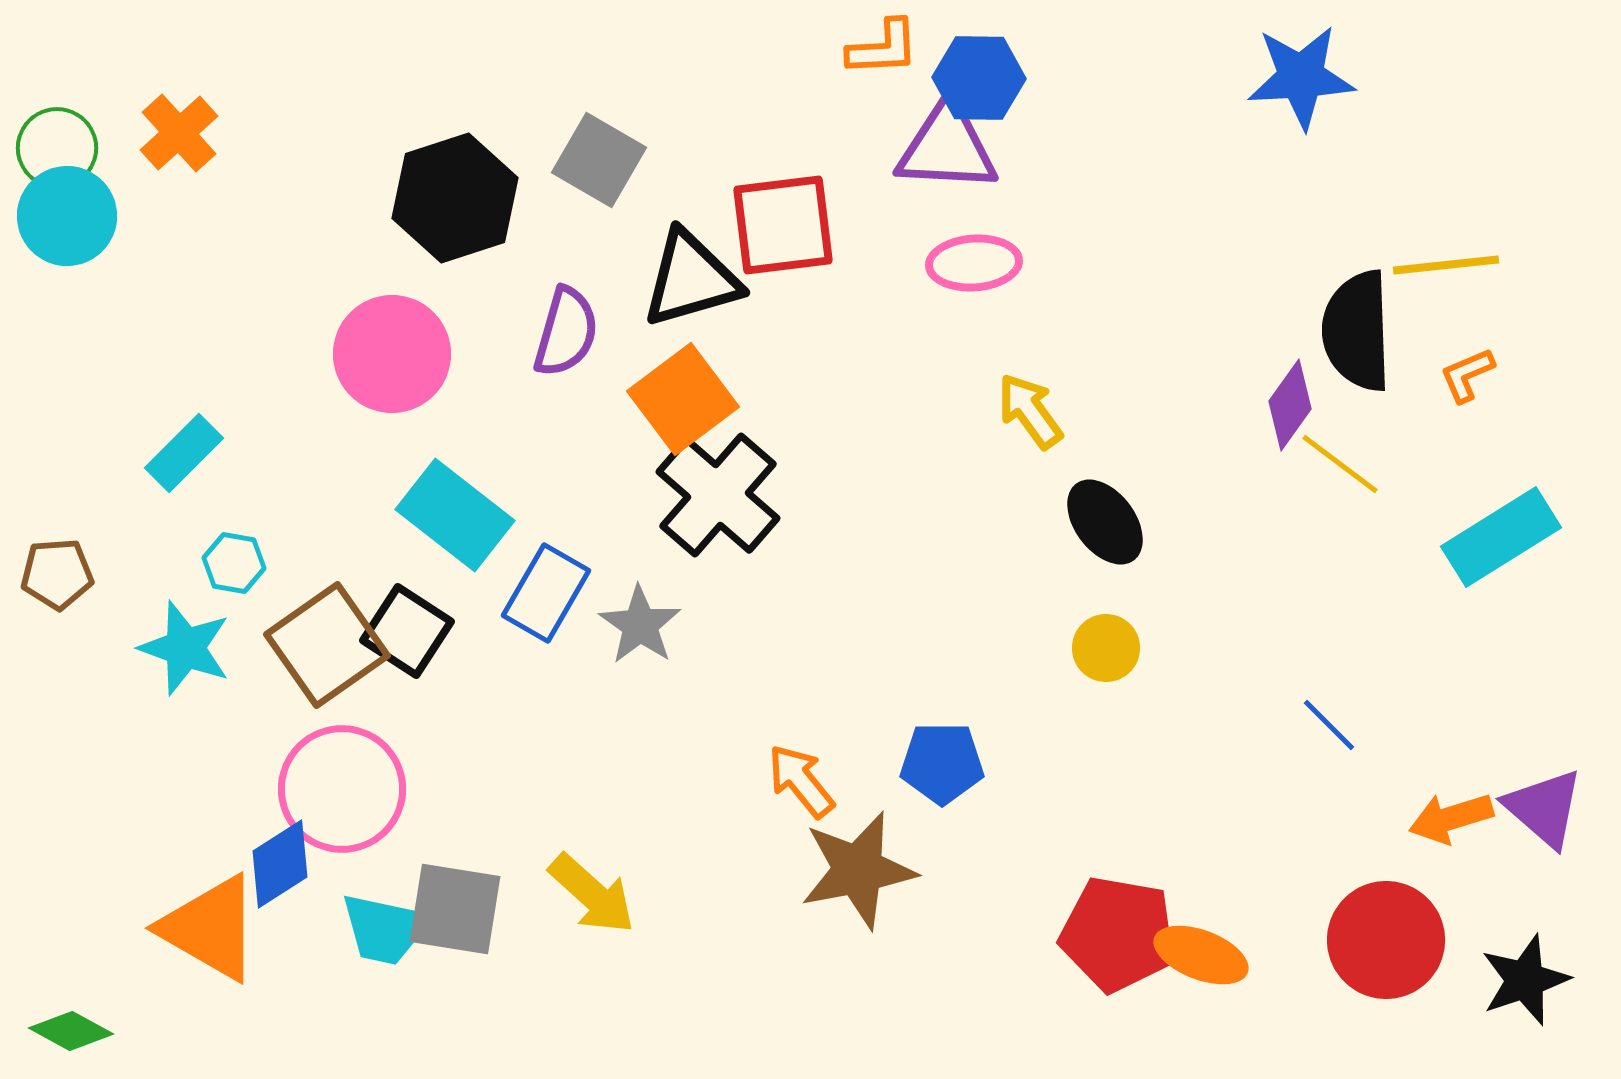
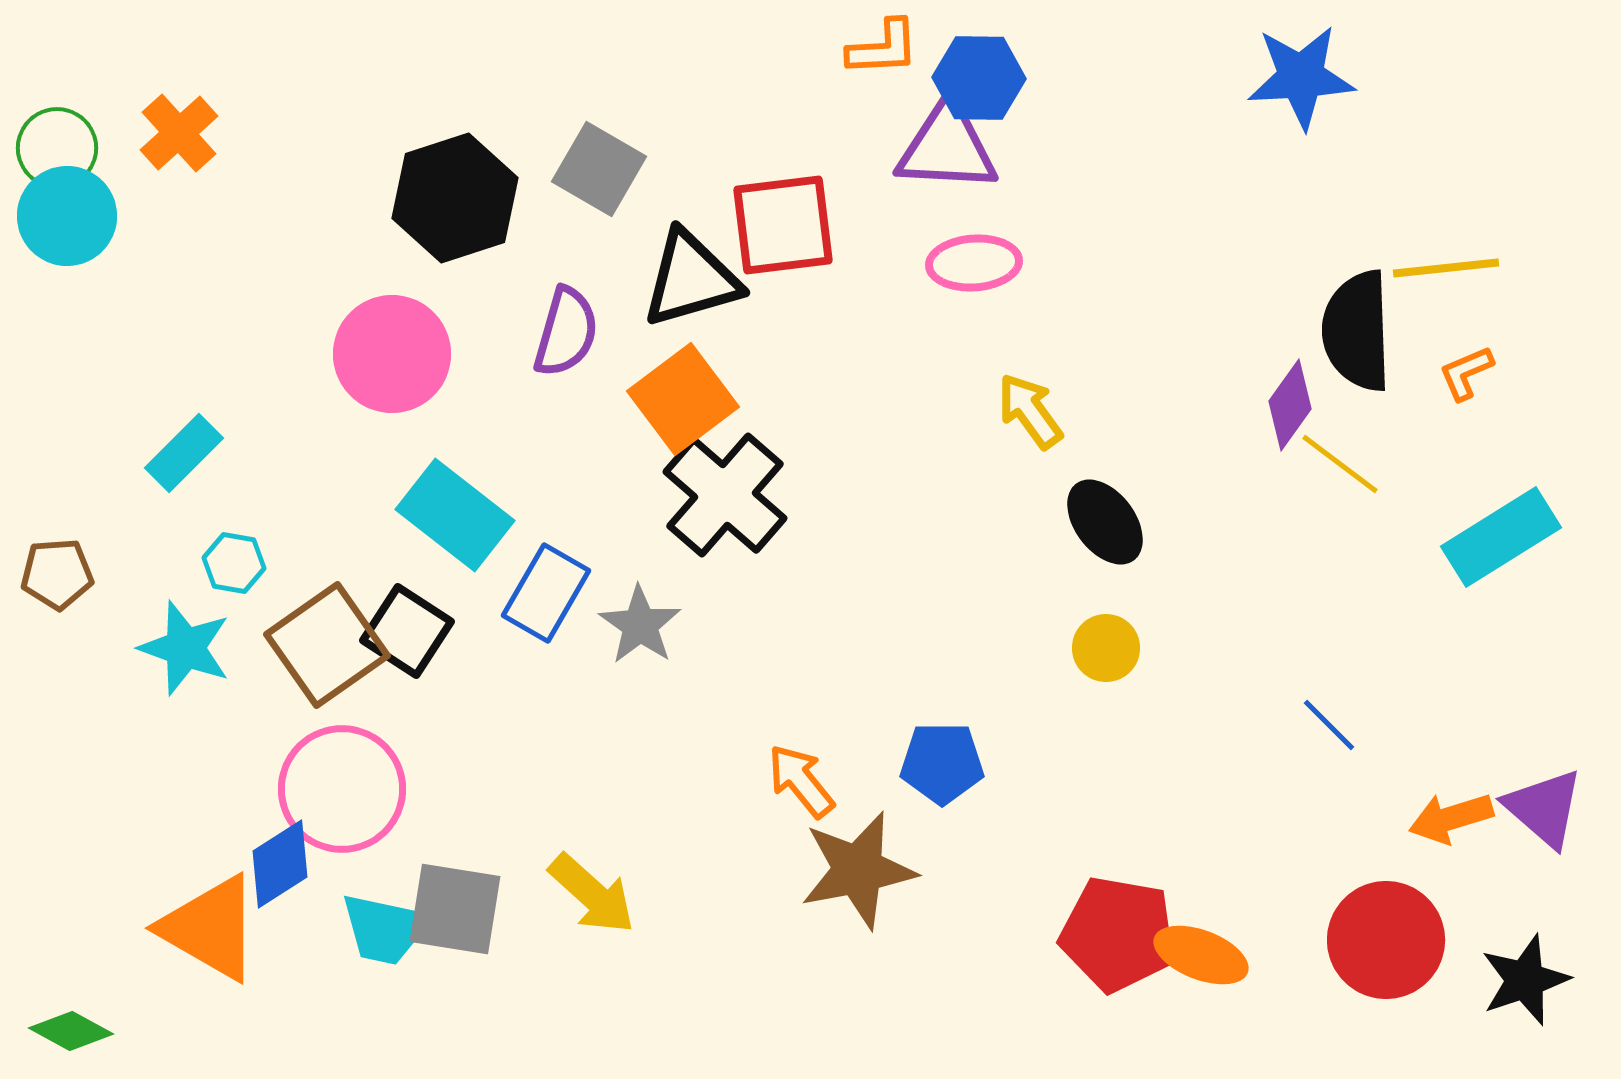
gray square at (599, 160): moved 9 px down
yellow line at (1446, 265): moved 3 px down
orange L-shape at (1467, 375): moved 1 px left, 2 px up
black cross at (718, 495): moved 7 px right
